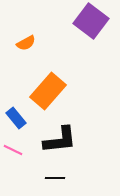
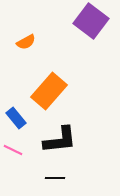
orange semicircle: moved 1 px up
orange rectangle: moved 1 px right
